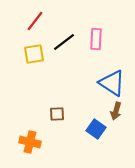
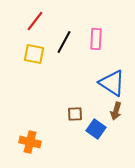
black line: rotated 25 degrees counterclockwise
yellow square: rotated 20 degrees clockwise
brown square: moved 18 px right
